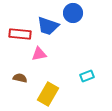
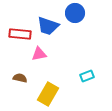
blue circle: moved 2 px right
